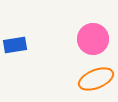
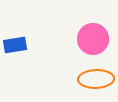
orange ellipse: rotated 20 degrees clockwise
